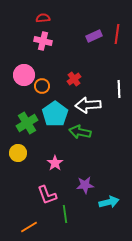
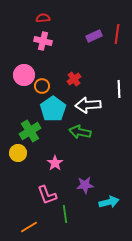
cyan pentagon: moved 2 px left, 5 px up
green cross: moved 3 px right, 8 px down
